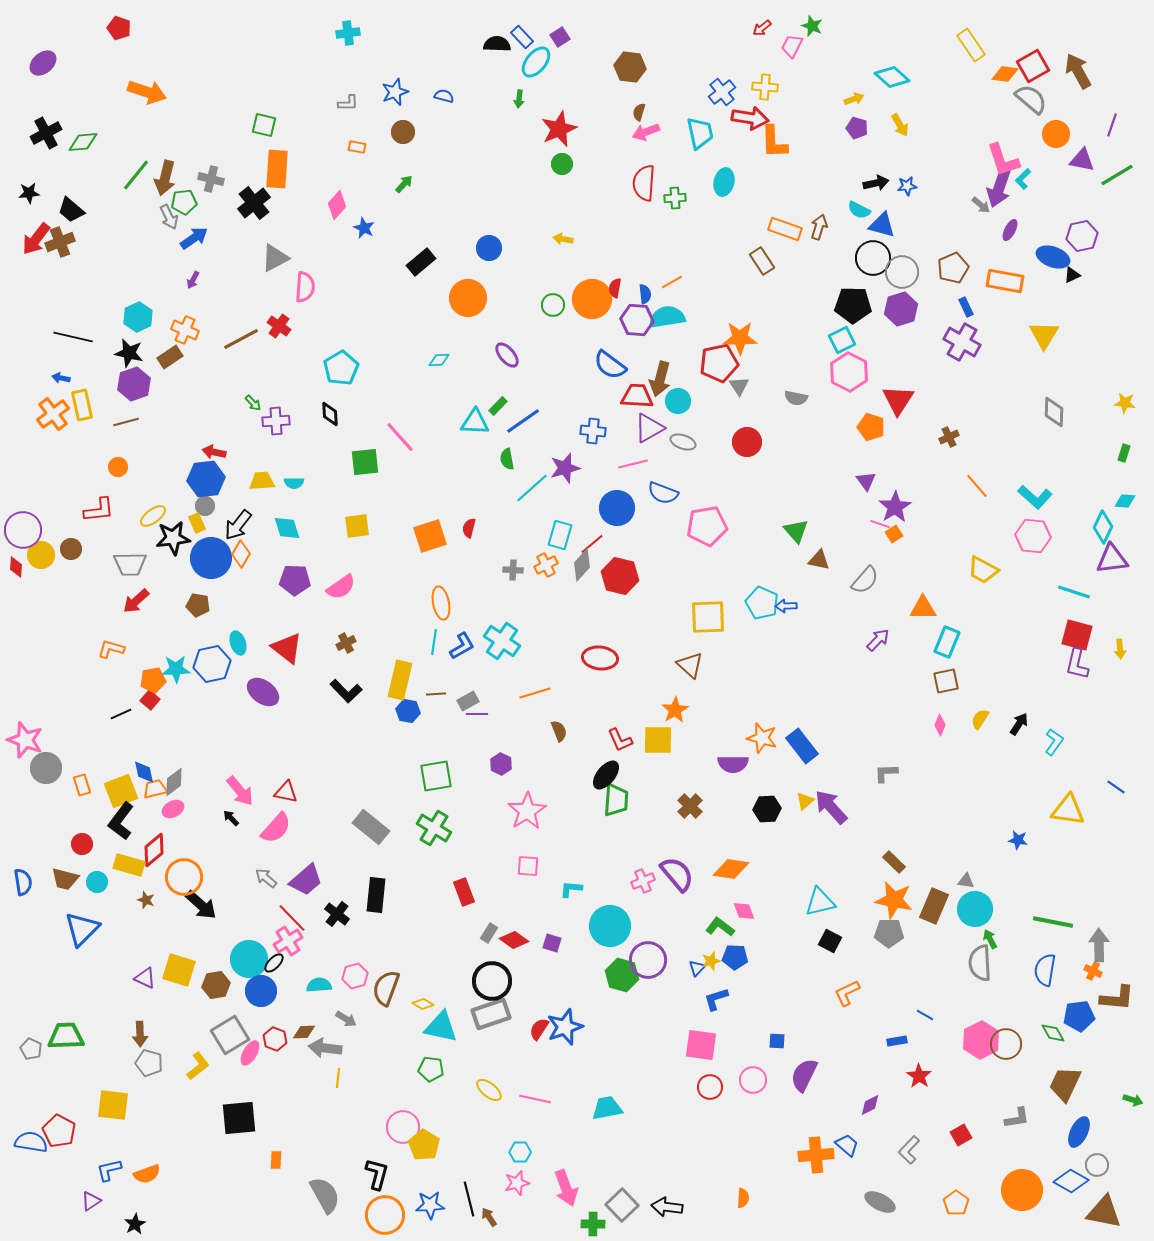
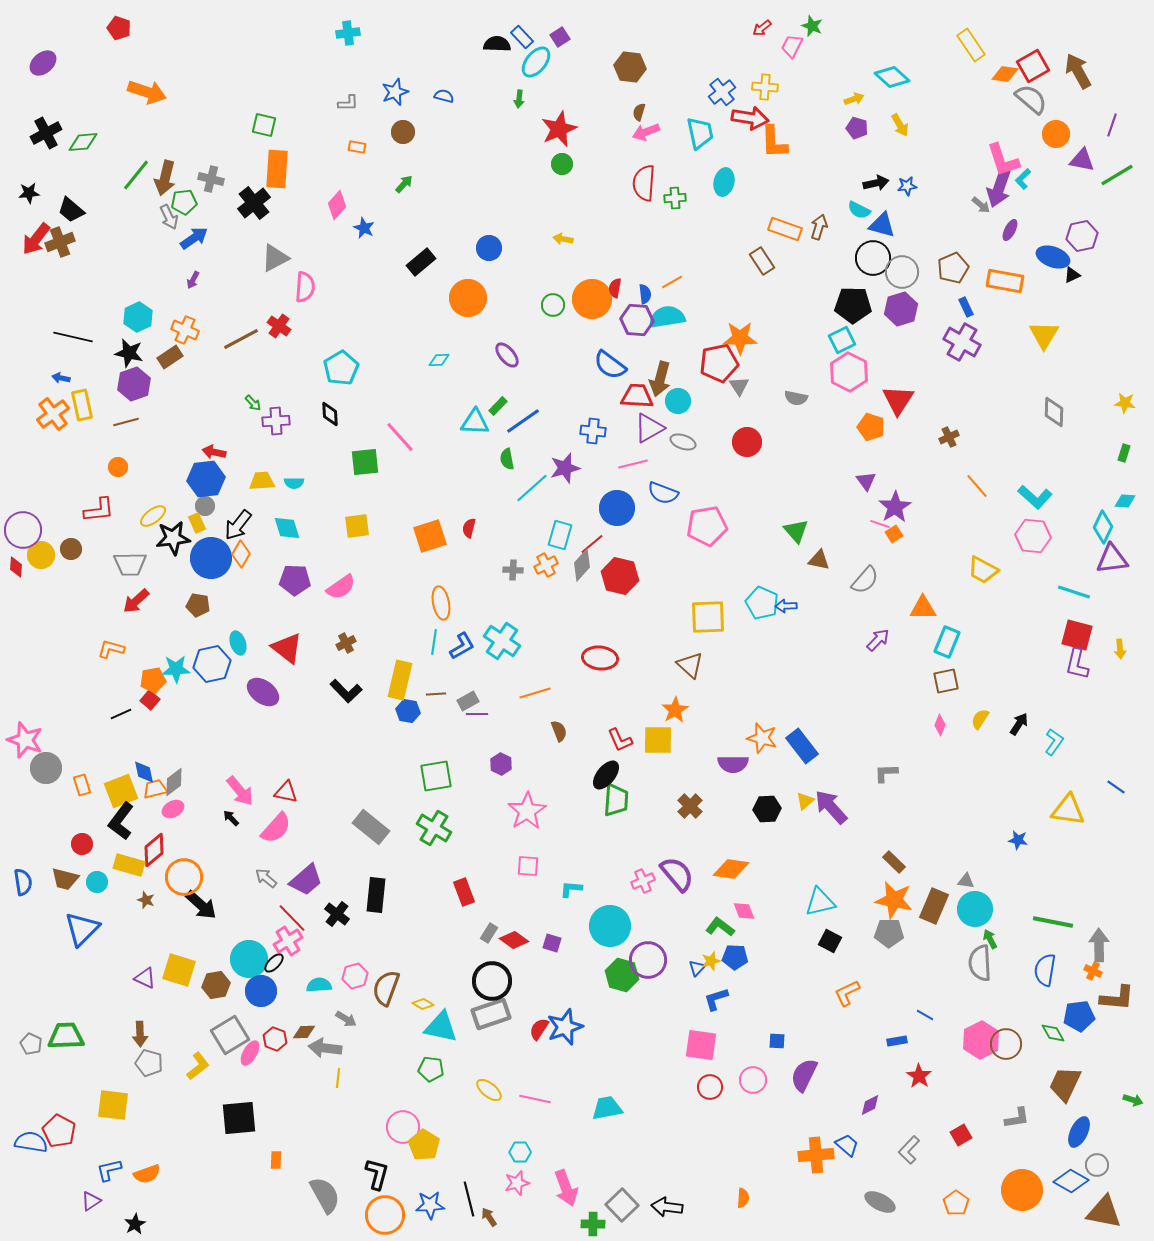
gray pentagon at (31, 1049): moved 5 px up
